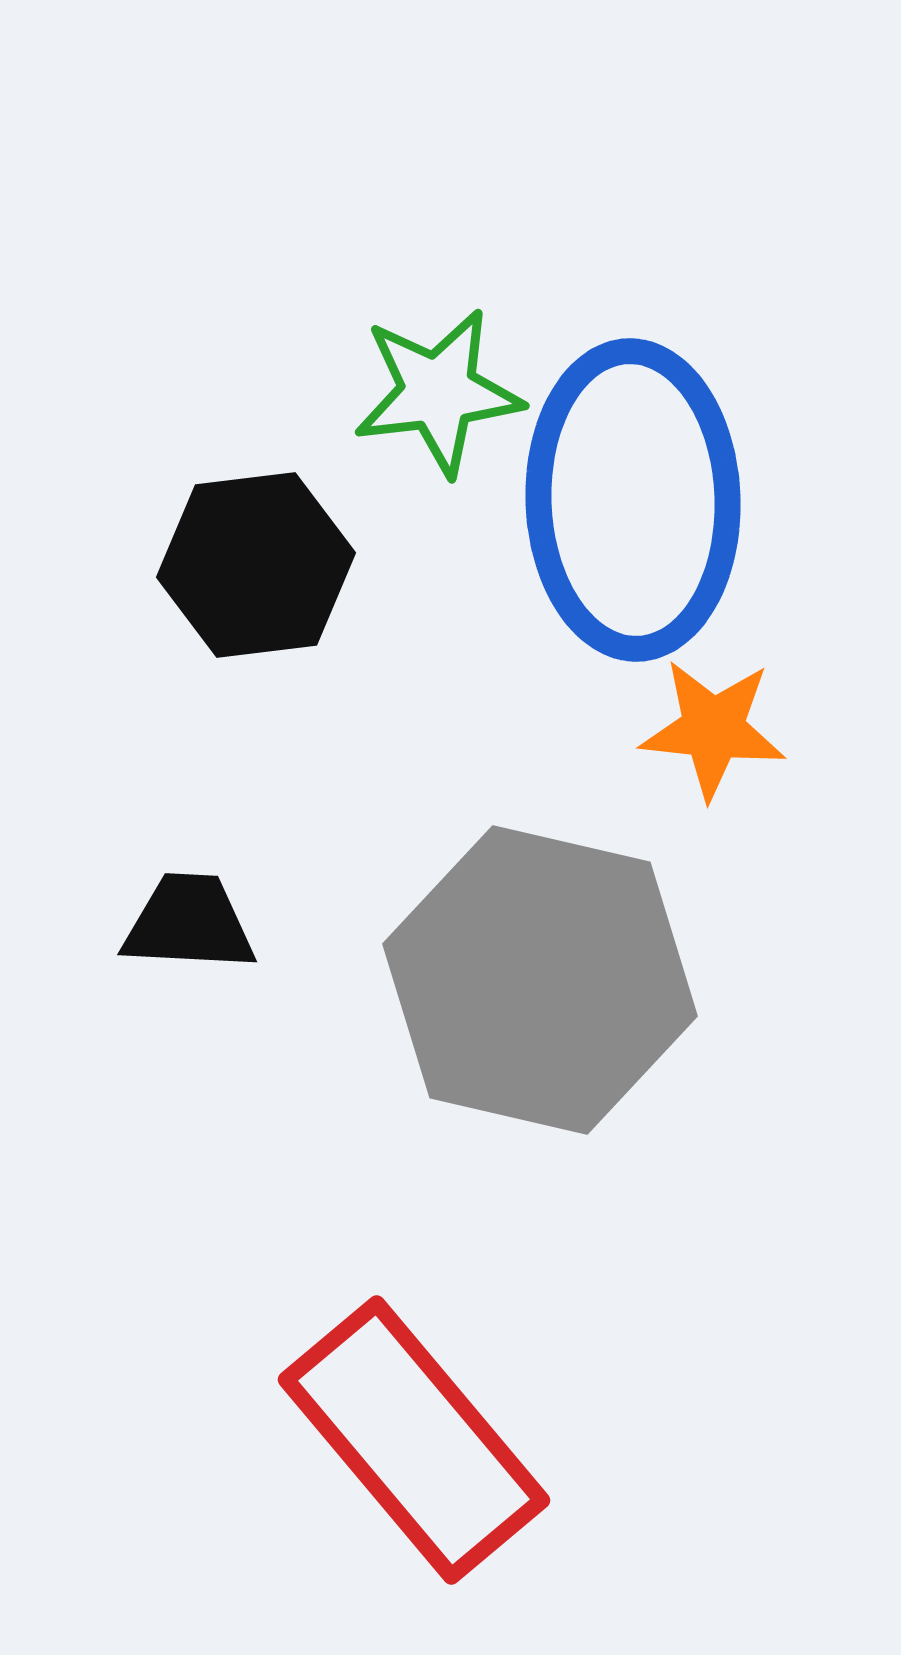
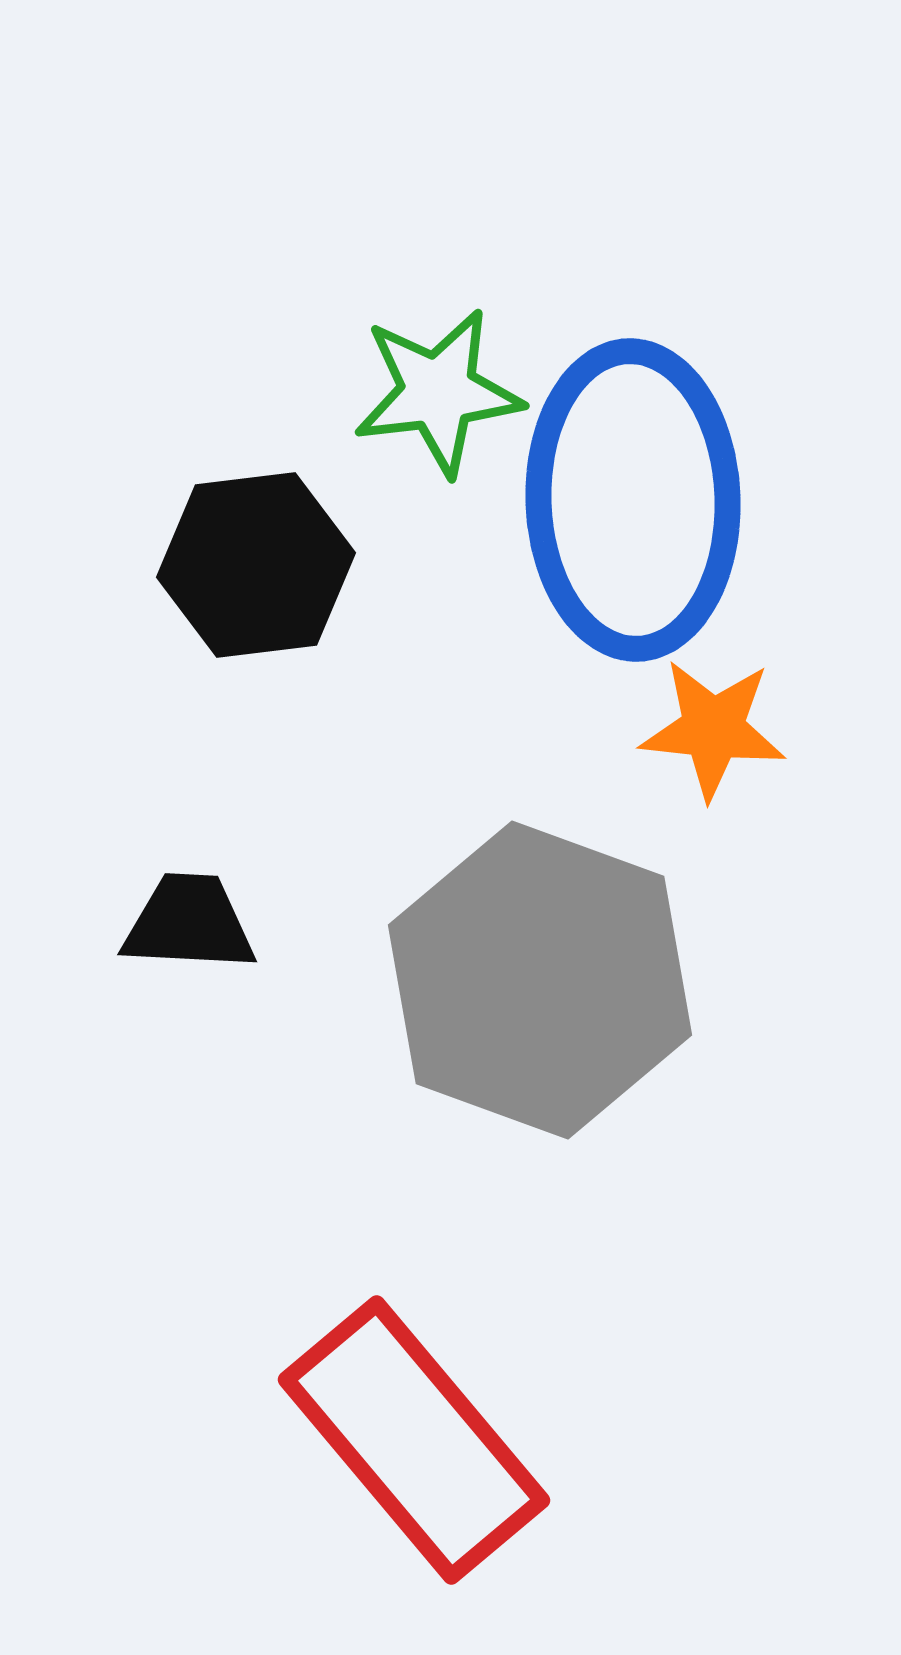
gray hexagon: rotated 7 degrees clockwise
